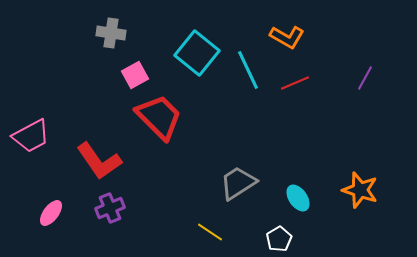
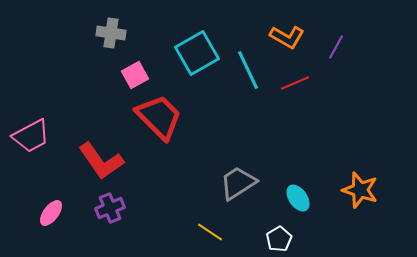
cyan square: rotated 21 degrees clockwise
purple line: moved 29 px left, 31 px up
red L-shape: moved 2 px right
